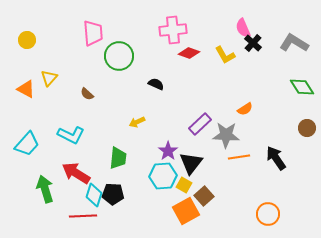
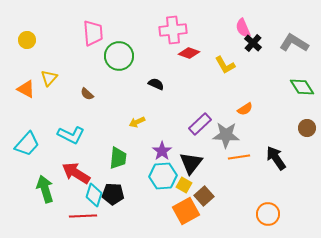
yellow L-shape: moved 10 px down
purple star: moved 6 px left
